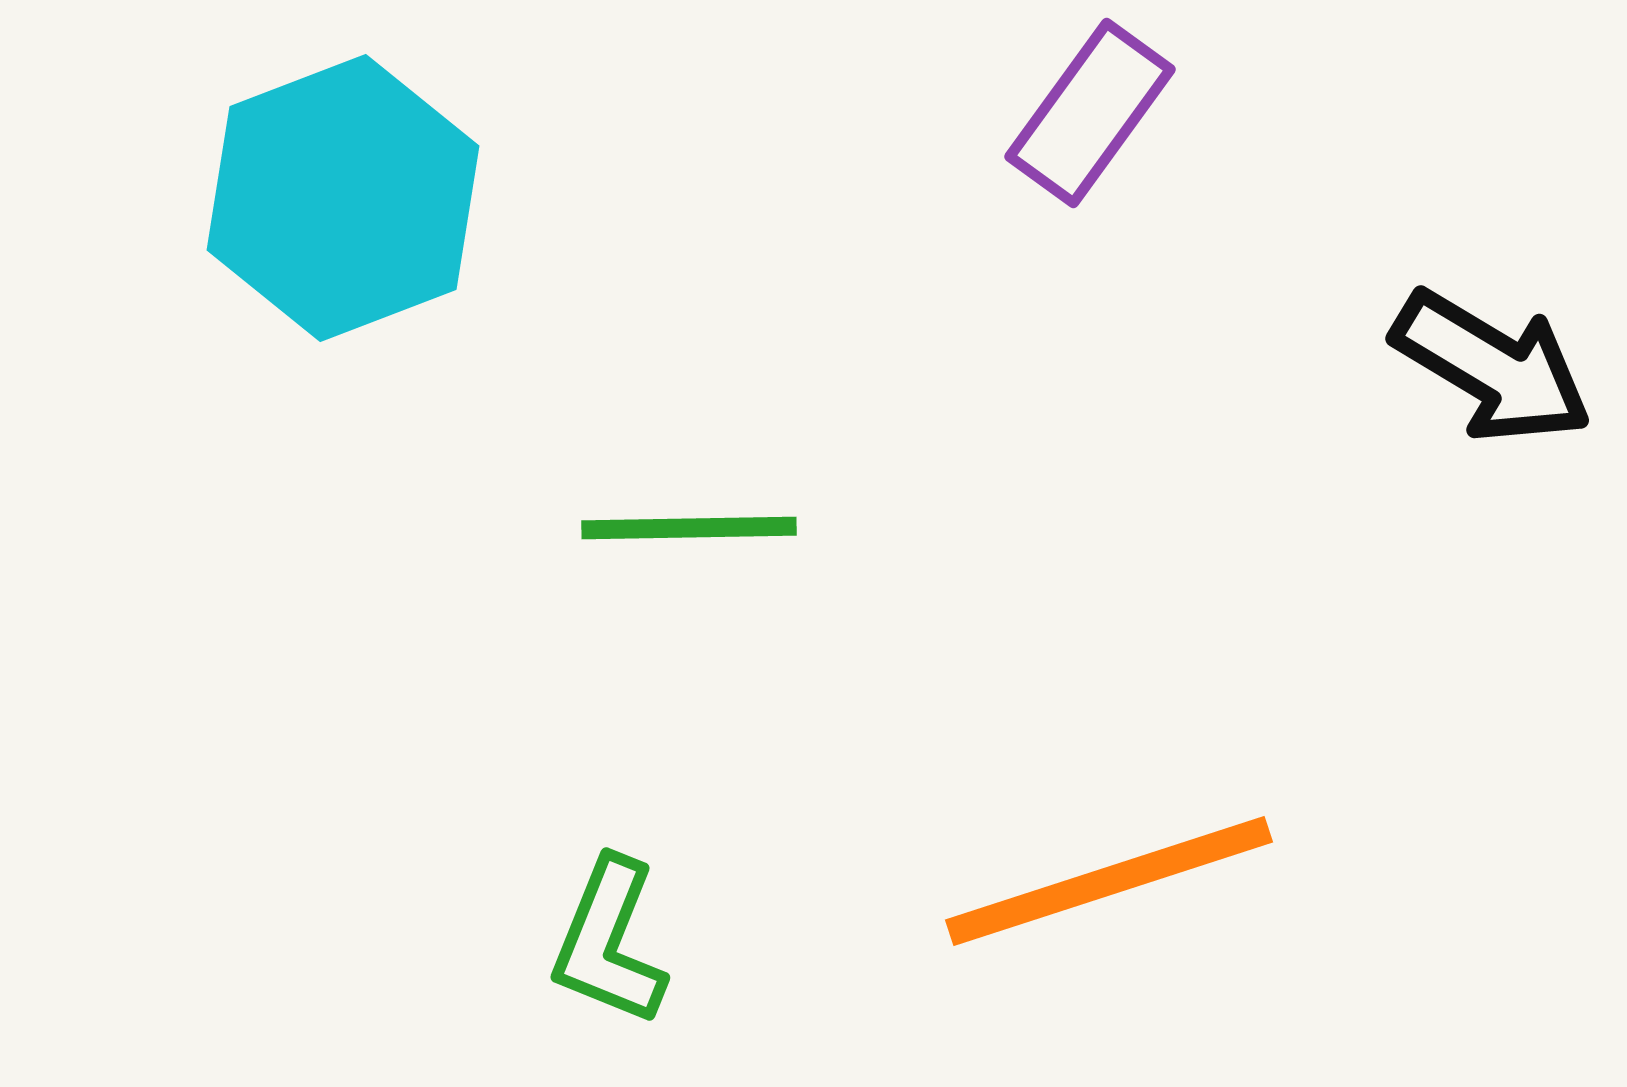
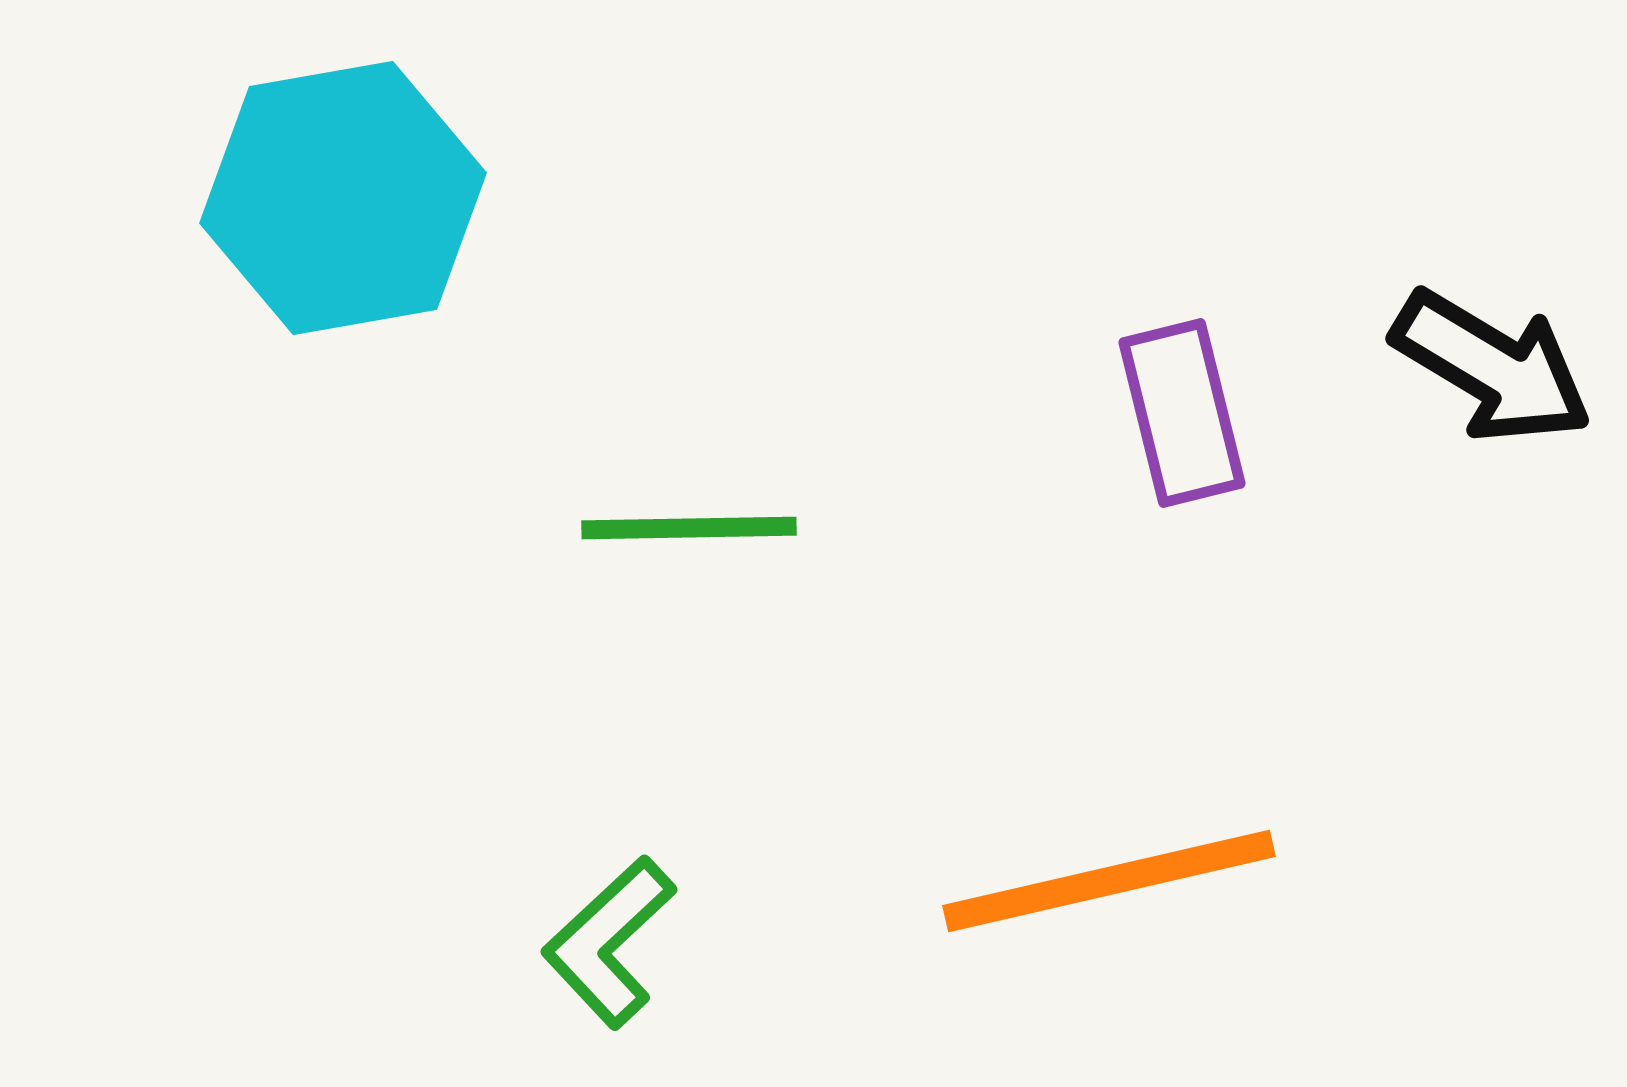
purple rectangle: moved 92 px right, 300 px down; rotated 50 degrees counterclockwise
cyan hexagon: rotated 11 degrees clockwise
orange line: rotated 5 degrees clockwise
green L-shape: rotated 25 degrees clockwise
